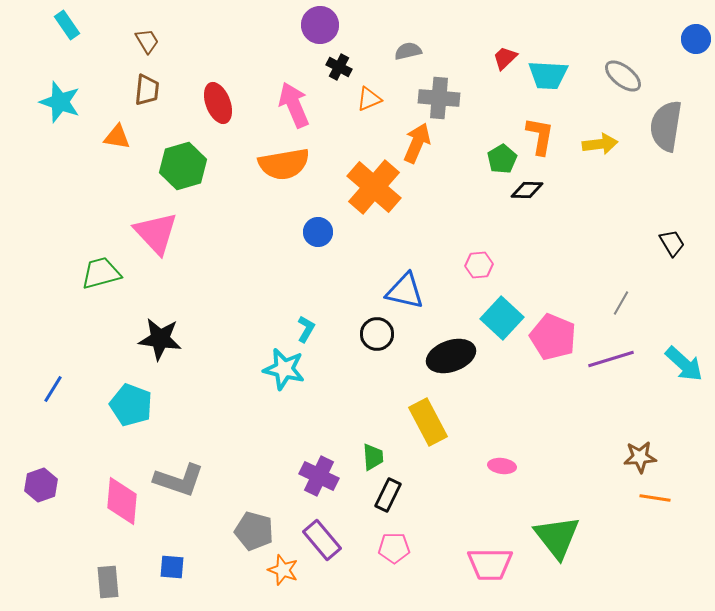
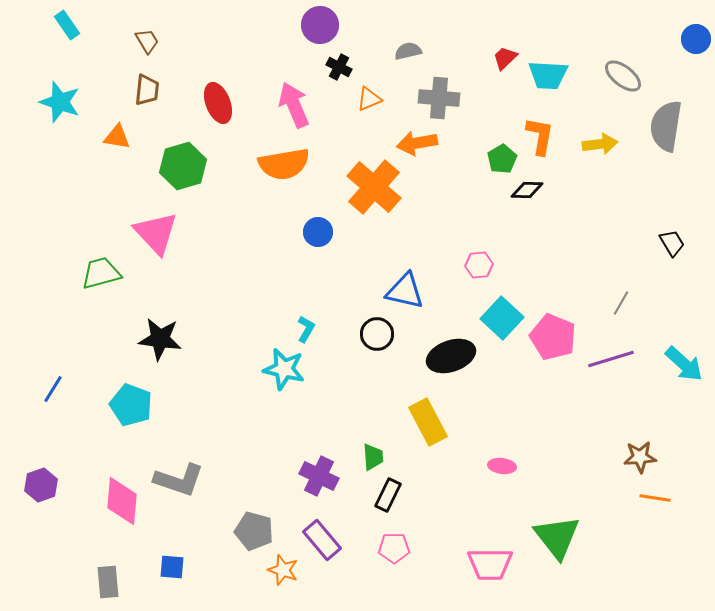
orange arrow at (417, 143): rotated 123 degrees counterclockwise
